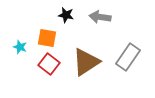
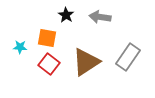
black star: rotated 21 degrees clockwise
cyan star: rotated 16 degrees counterclockwise
